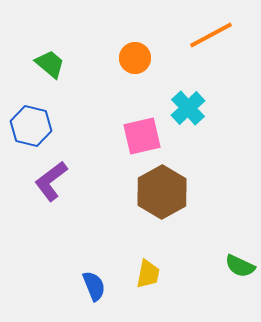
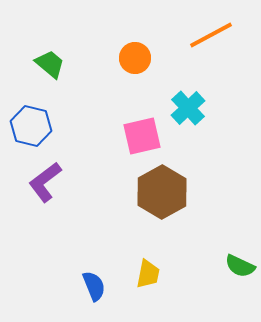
purple L-shape: moved 6 px left, 1 px down
